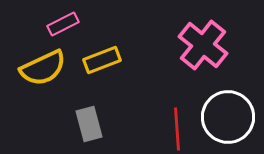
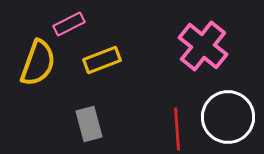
pink rectangle: moved 6 px right
pink cross: moved 1 px down
yellow semicircle: moved 5 px left, 5 px up; rotated 45 degrees counterclockwise
